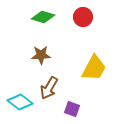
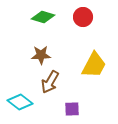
yellow trapezoid: moved 3 px up
brown arrow: moved 1 px right, 6 px up
purple square: rotated 21 degrees counterclockwise
